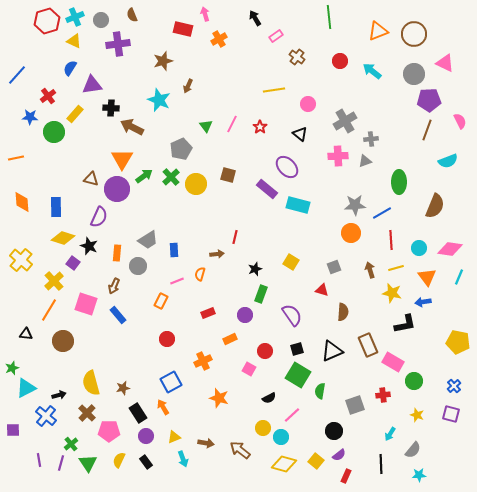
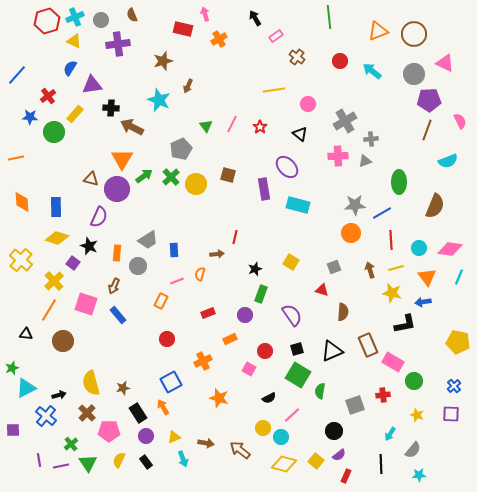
purple rectangle at (267, 189): moved 3 px left; rotated 40 degrees clockwise
yellow diamond at (63, 238): moved 6 px left
purple square at (451, 414): rotated 12 degrees counterclockwise
purple line at (61, 463): moved 3 px down; rotated 63 degrees clockwise
